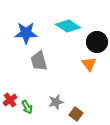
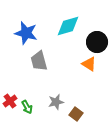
cyan diamond: rotated 50 degrees counterclockwise
blue star: rotated 15 degrees clockwise
orange triangle: rotated 21 degrees counterclockwise
red cross: moved 1 px down
